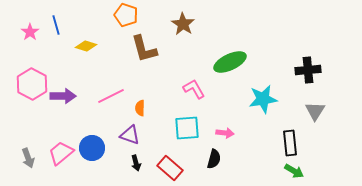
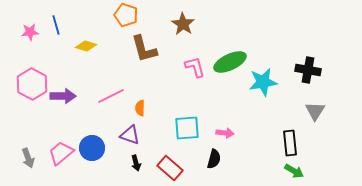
pink star: rotated 30 degrees clockwise
black cross: rotated 15 degrees clockwise
pink L-shape: moved 1 px right, 22 px up; rotated 15 degrees clockwise
cyan star: moved 17 px up
